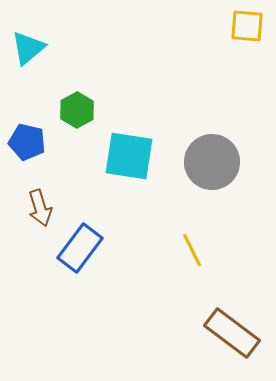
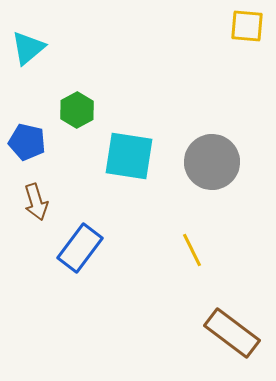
brown arrow: moved 4 px left, 6 px up
